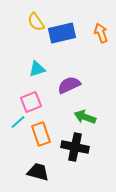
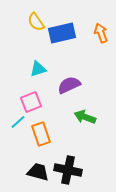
cyan triangle: moved 1 px right
black cross: moved 7 px left, 23 px down
